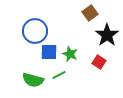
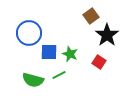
brown square: moved 1 px right, 3 px down
blue circle: moved 6 px left, 2 px down
